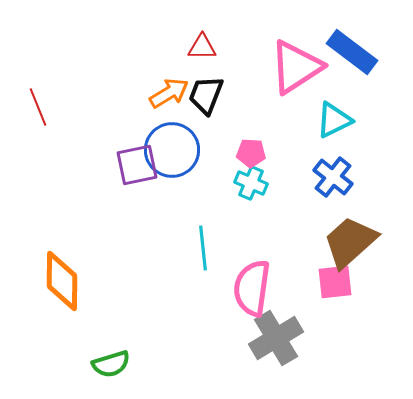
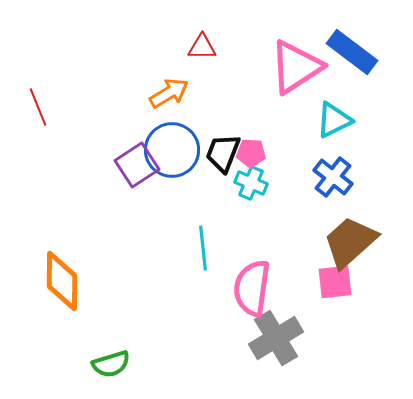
black trapezoid: moved 17 px right, 58 px down
purple square: rotated 21 degrees counterclockwise
